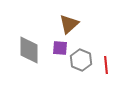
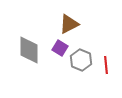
brown triangle: rotated 15 degrees clockwise
purple square: rotated 28 degrees clockwise
